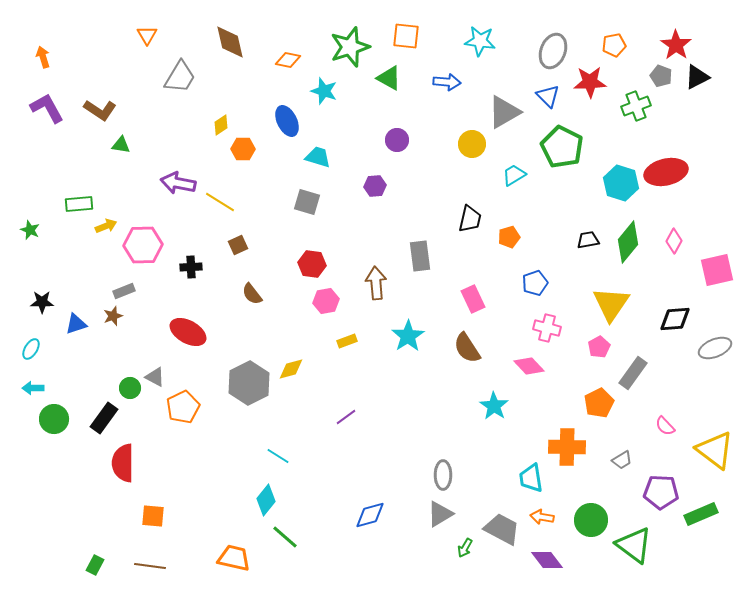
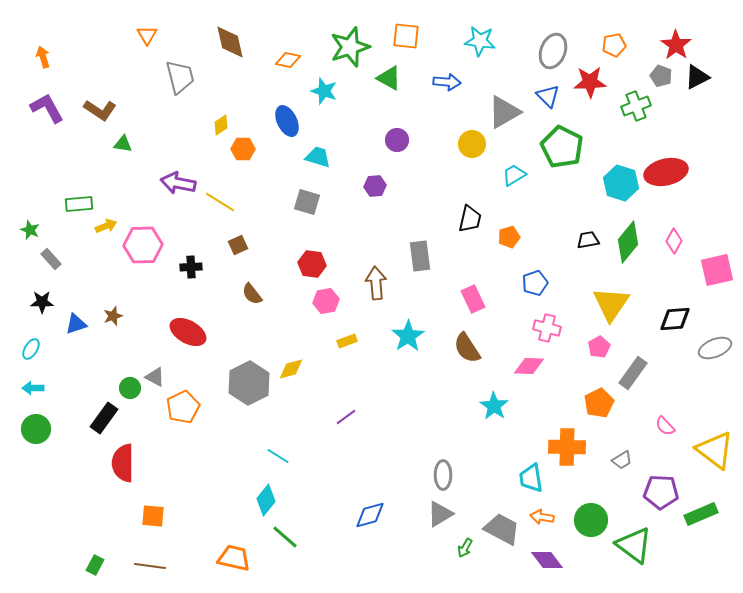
gray trapezoid at (180, 77): rotated 45 degrees counterclockwise
green triangle at (121, 145): moved 2 px right, 1 px up
gray rectangle at (124, 291): moved 73 px left, 32 px up; rotated 70 degrees clockwise
pink diamond at (529, 366): rotated 44 degrees counterclockwise
green circle at (54, 419): moved 18 px left, 10 px down
